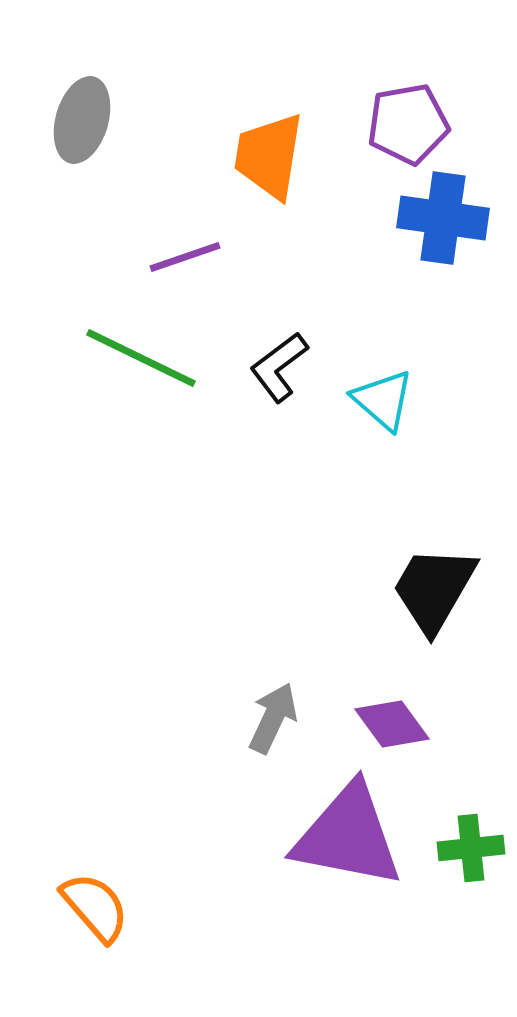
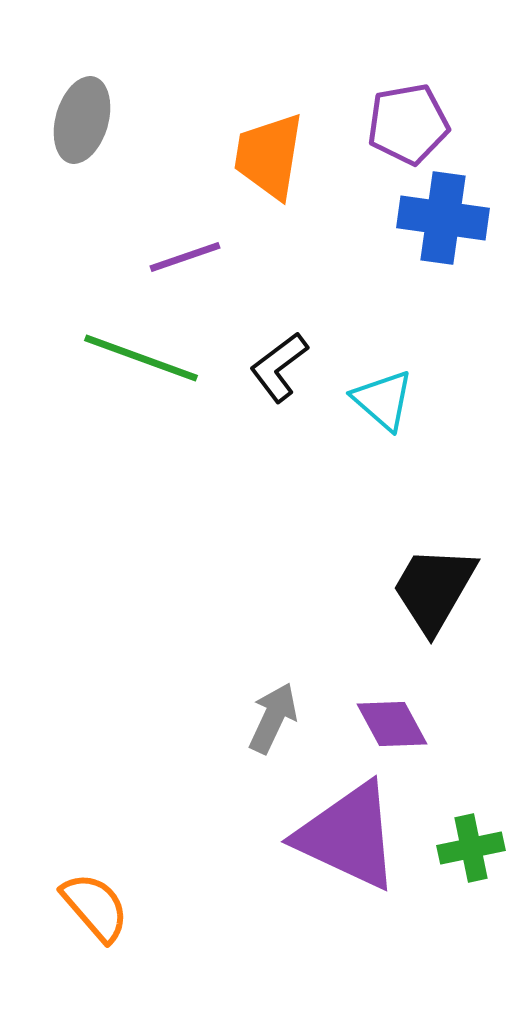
green line: rotated 6 degrees counterclockwise
purple diamond: rotated 8 degrees clockwise
purple triangle: rotated 14 degrees clockwise
green cross: rotated 6 degrees counterclockwise
